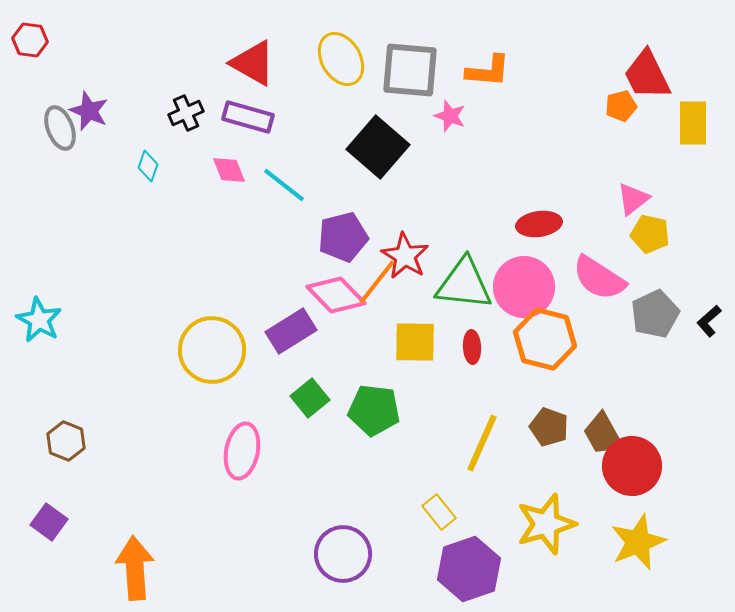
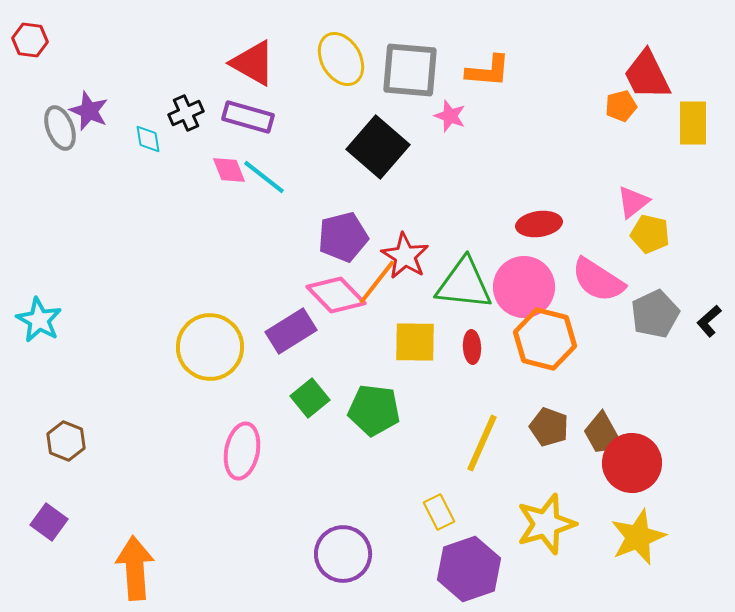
cyan diamond at (148, 166): moved 27 px up; rotated 28 degrees counterclockwise
cyan line at (284, 185): moved 20 px left, 8 px up
pink triangle at (633, 199): moved 3 px down
pink semicircle at (599, 278): moved 1 px left, 2 px down
yellow circle at (212, 350): moved 2 px left, 3 px up
red circle at (632, 466): moved 3 px up
yellow rectangle at (439, 512): rotated 12 degrees clockwise
yellow star at (638, 542): moved 5 px up
